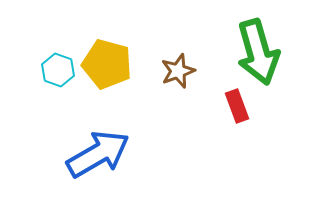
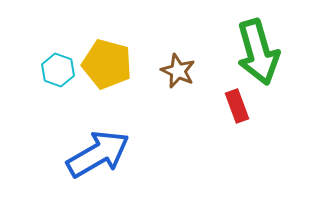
brown star: rotated 28 degrees counterclockwise
